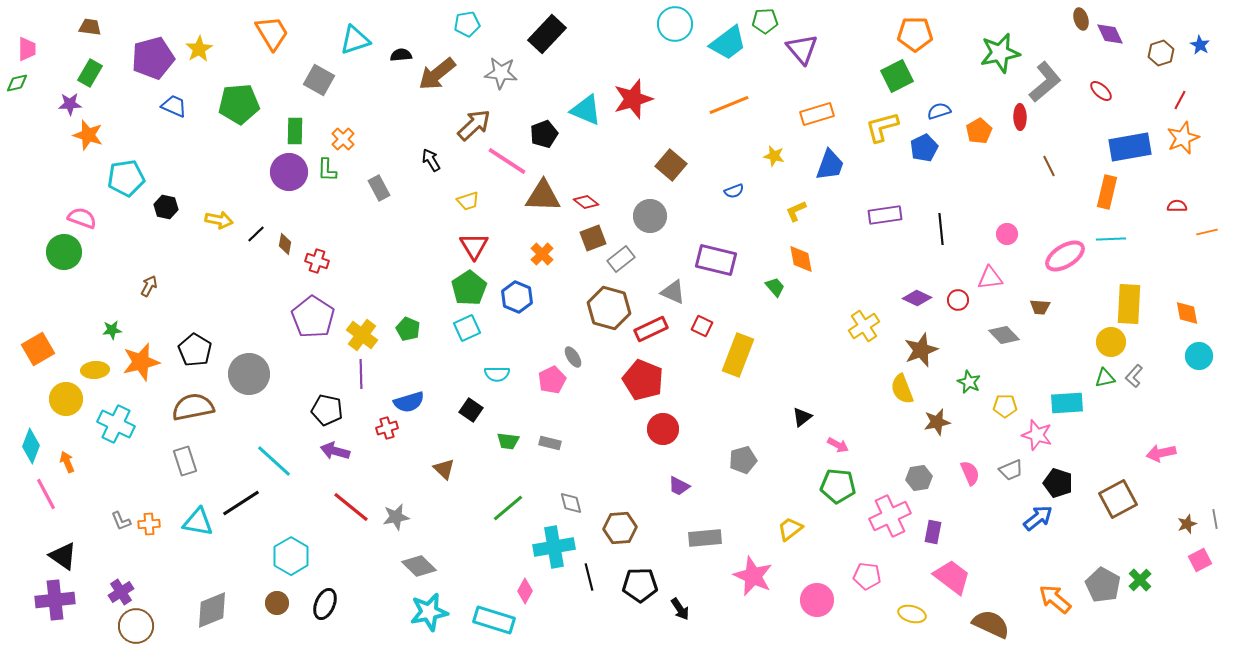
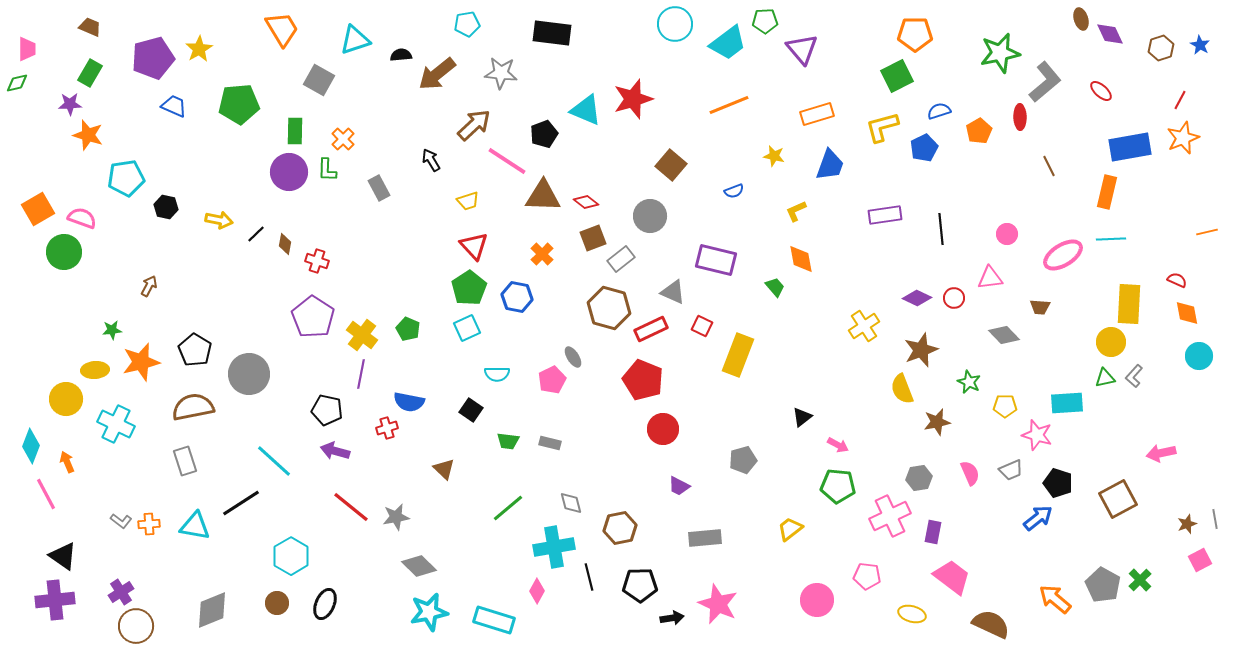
brown trapezoid at (90, 27): rotated 15 degrees clockwise
orange trapezoid at (272, 33): moved 10 px right, 4 px up
black rectangle at (547, 34): moved 5 px right, 1 px up; rotated 54 degrees clockwise
brown hexagon at (1161, 53): moved 5 px up
red semicircle at (1177, 206): moved 74 px down; rotated 24 degrees clockwise
red triangle at (474, 246): rotated 12 degrees counterclockwise
pink ellipse at (1065, 256): moved 2 px left, 1 px up
blue hexagon at (517, 297): rotated 12 degrees counterclockwise
red circle at (958, 300): moved 4 px left, 2 px up
orange square at (38, 349): moved 140 px up
purple line at (361, 374): rotated 12 degrees clockwise
blue semicircle at (409, 402): rotated 28 degrees clockwise
gray L-shape at (121, 521): rotated 30 degrees counterclockwise
cyan triangle at (198, 522): moved 3 px left, 4 px down
brown hexagon at (620, 528): rotated 8 degrees counterclockwise
pink star at (753, 576): moved 35 px left, 28 px down
pink diamond at (525, 591): moved 12 px right
black arrow at (680, 609): moved 8 px left, 9 px down; rotated 65 degrees counterclockwise
